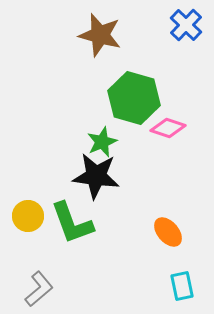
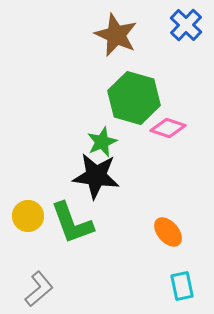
brown star: moved 16 px right; rotated 9 degrees clockwise
